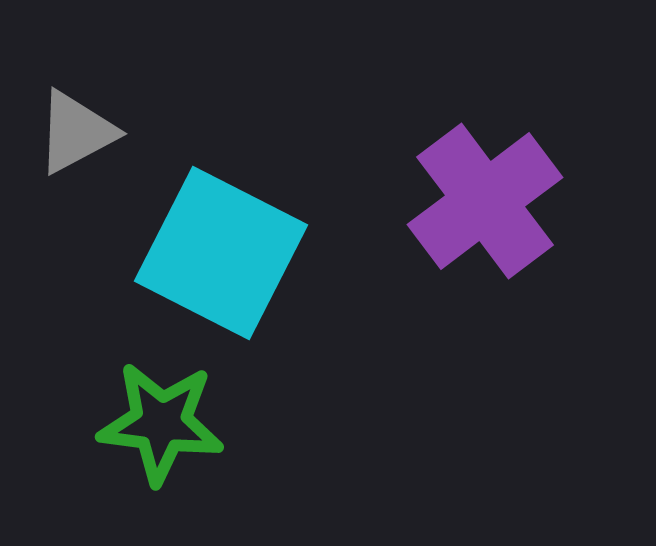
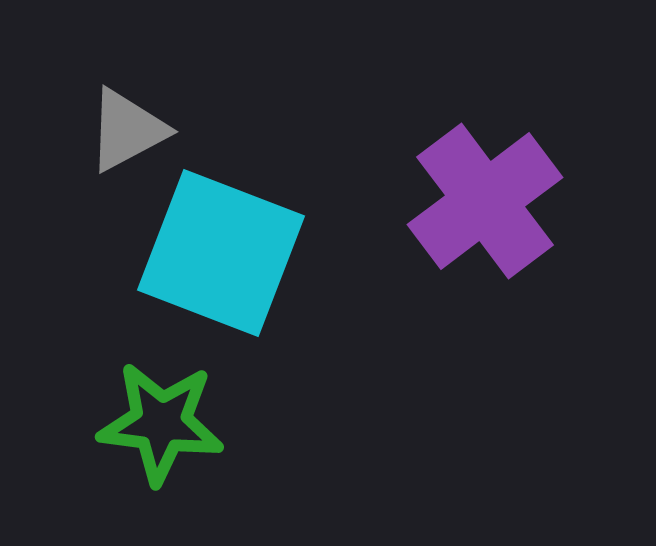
gray triangle: moved 51 px right, 2 px up
cyan square: rotated 6 degrees counterclockwise
